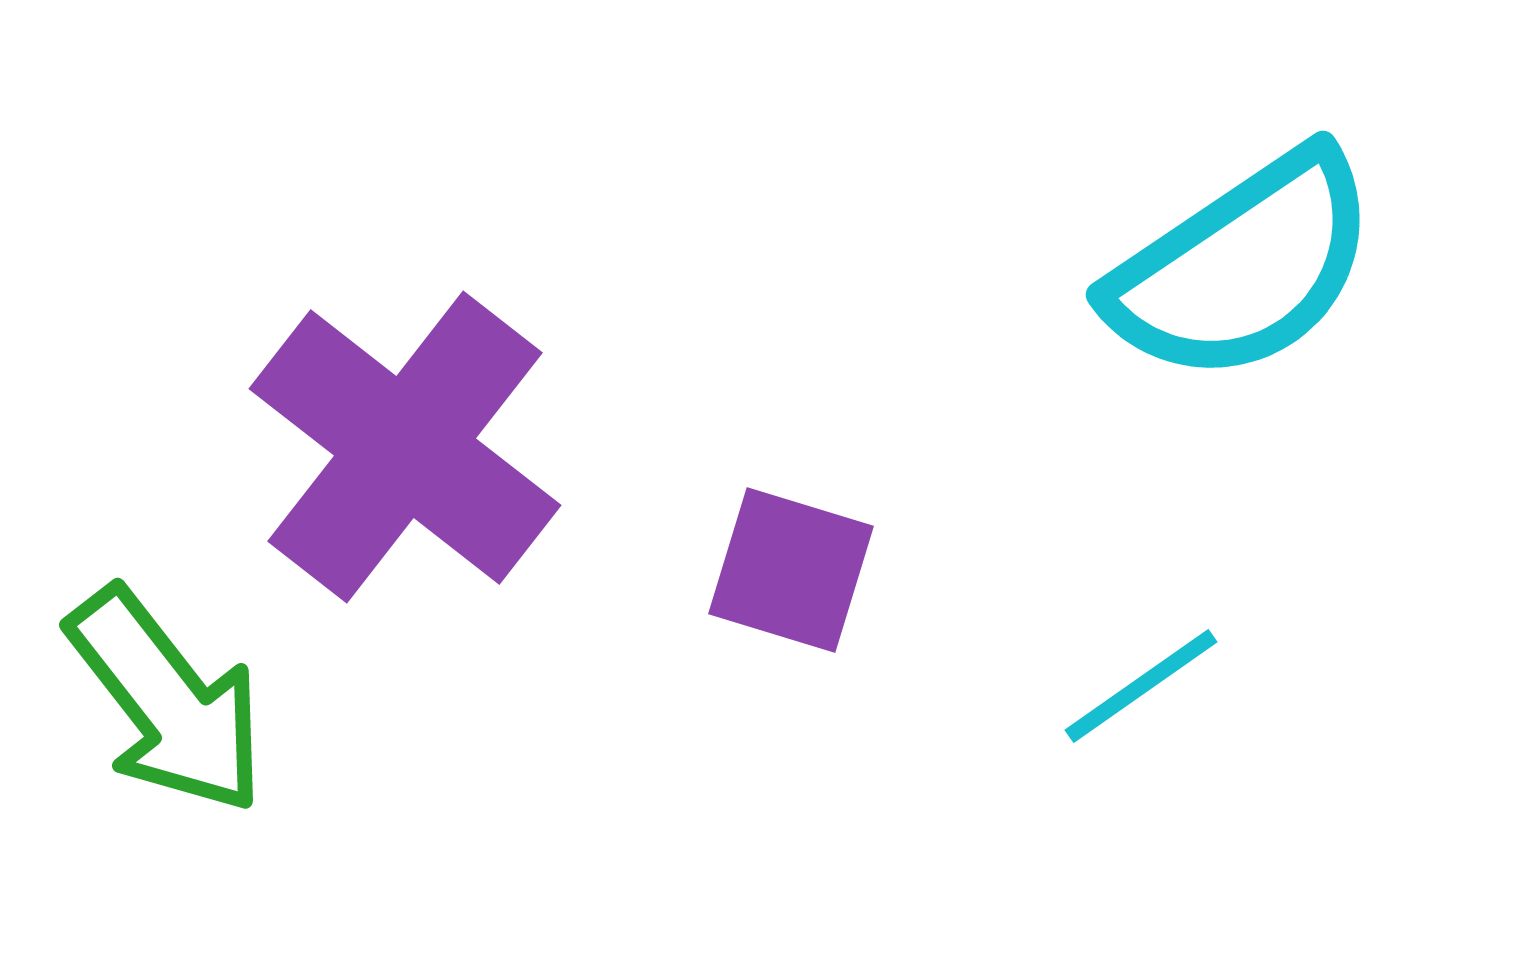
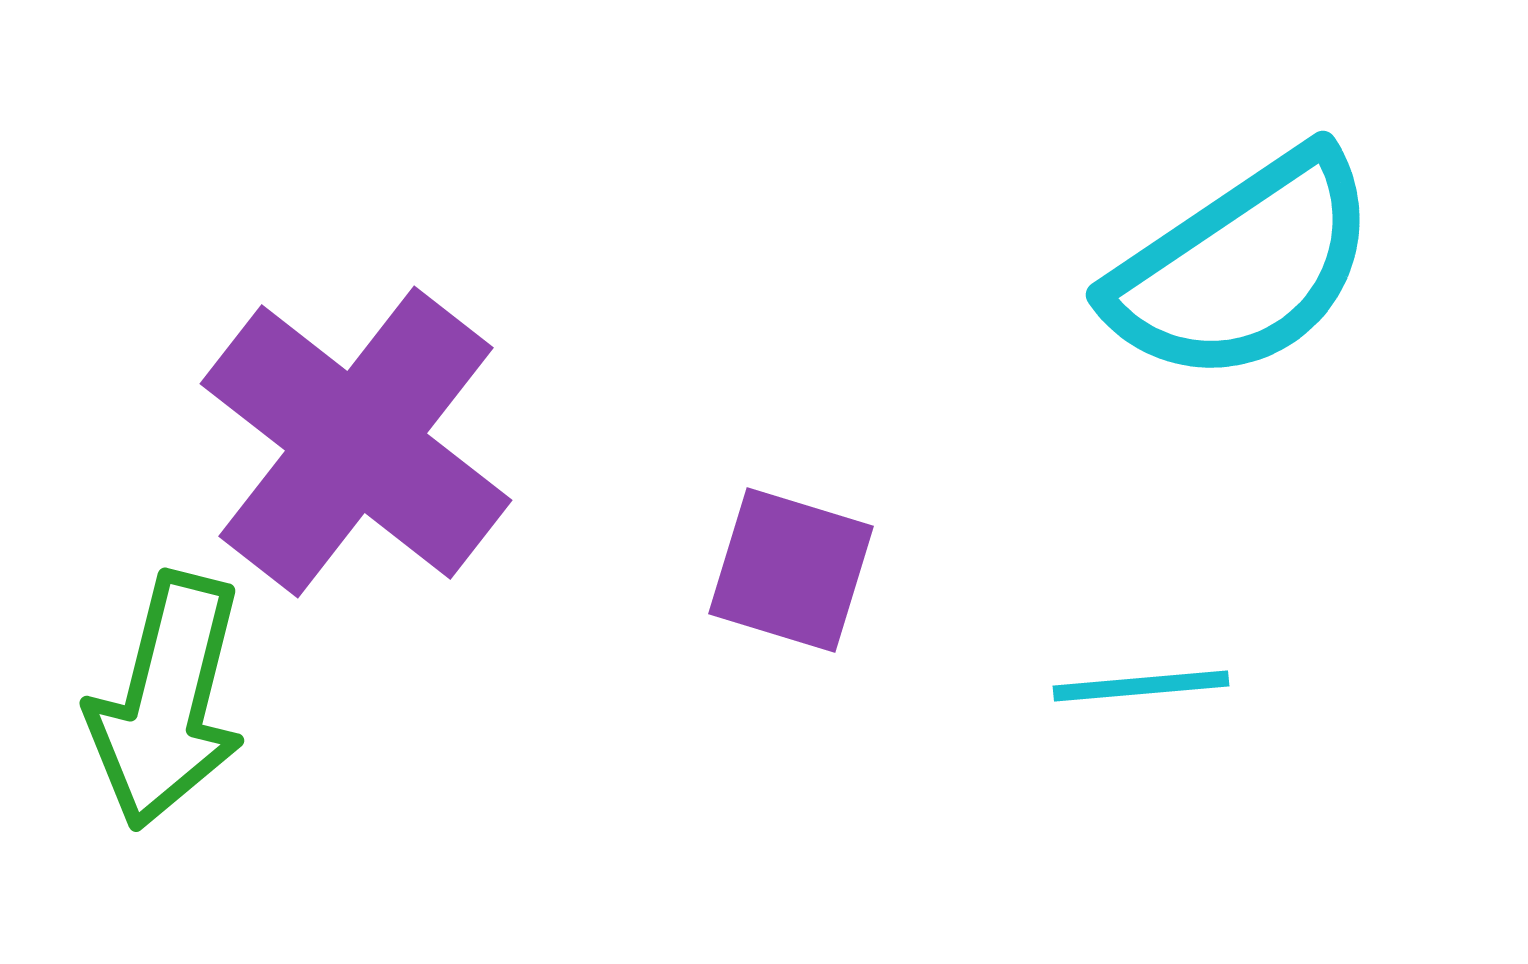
purple cross: moved 49 px left, 5 px up
cyan line: rotated 30 degrees clockwise
green arrow: rotated 52 degrees clockwise
